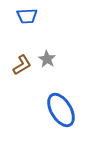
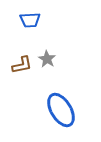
blue trapezoid: moved 3 px right, 4 px down
brown L-shape: rotated 20 degrees clockwise
